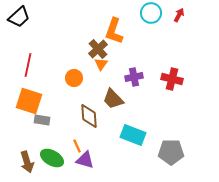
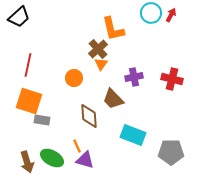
red arrow: moved 8 px left
orange L-shape: moved 1 px left, 2 px up; rotated 32 degrees counterclockwise
